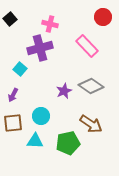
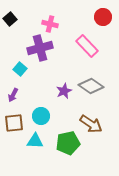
brown square: moved 1 px right
